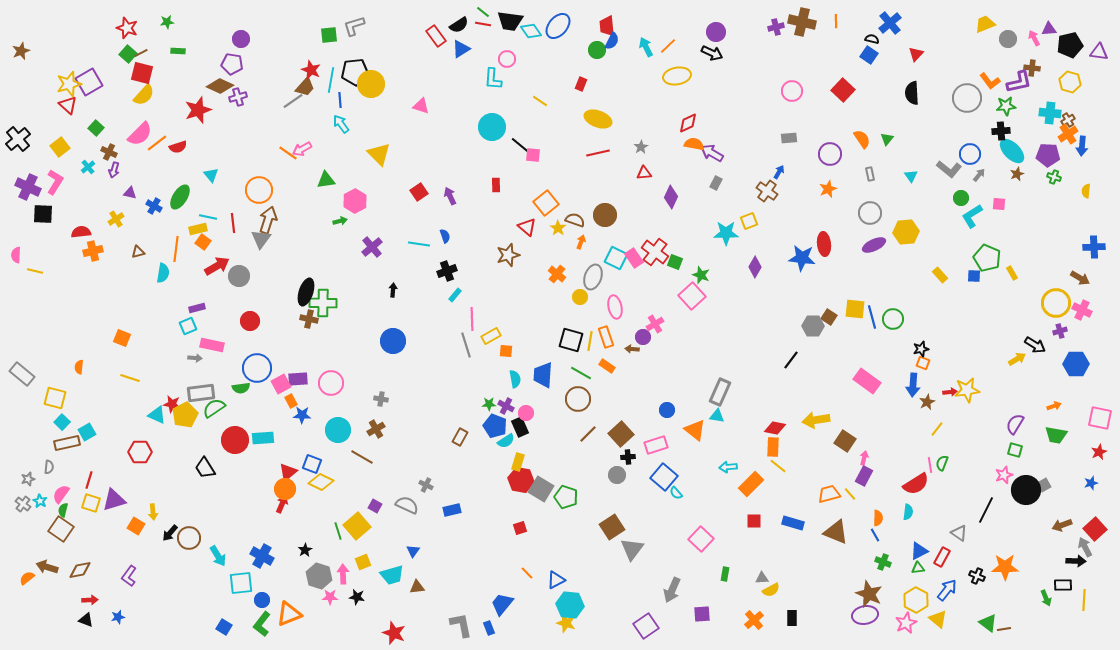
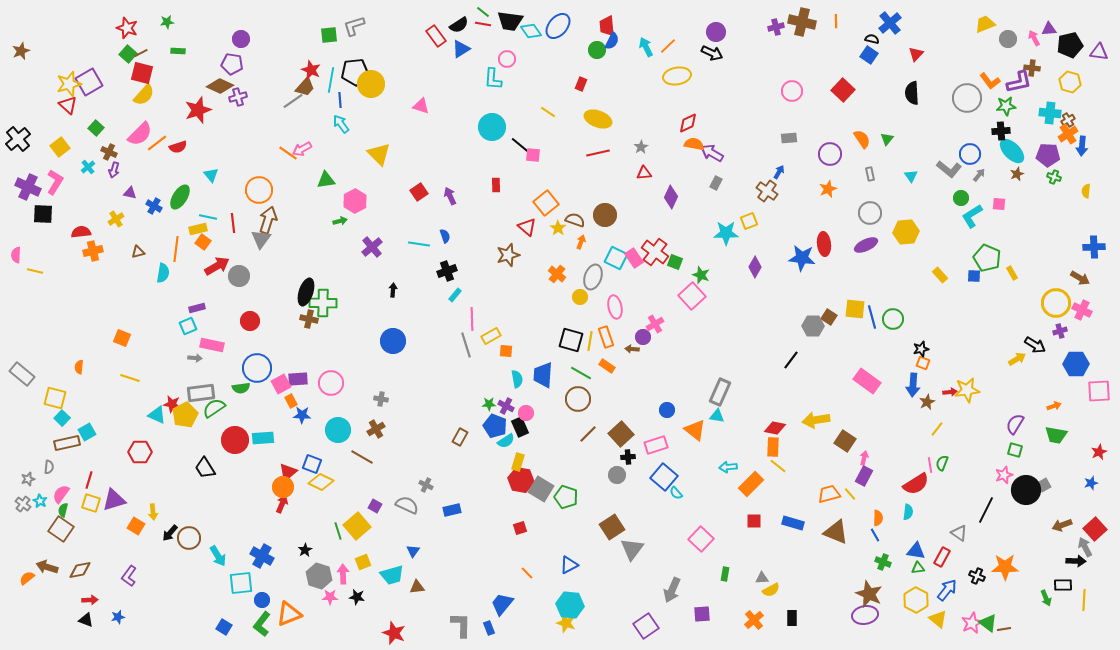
yellow line at (540, 101): moved 8 px right, 11 px down
purple ellipse at (874, 245): moved 8 px left
cyan semicircle at (515, 379): moved 2 px right
pink square at (1100, 418): moved 1 px left, 27 px up; rotated 15 degrees counterclockwise
cyan square at (62, 422): moved 4 px up
orange circle at (285, 489): moved 2 px left, 2 px up
blue triangle at (919, 551): moved 3 px left; rotated 36 degrees clockwise
blue triangle at (556, 580): moved 13 px right, 15 px up
pink star at (906, 623): moved 66 px right
gray L-shape at (461, 625): rotated 12 degrees clockwise
